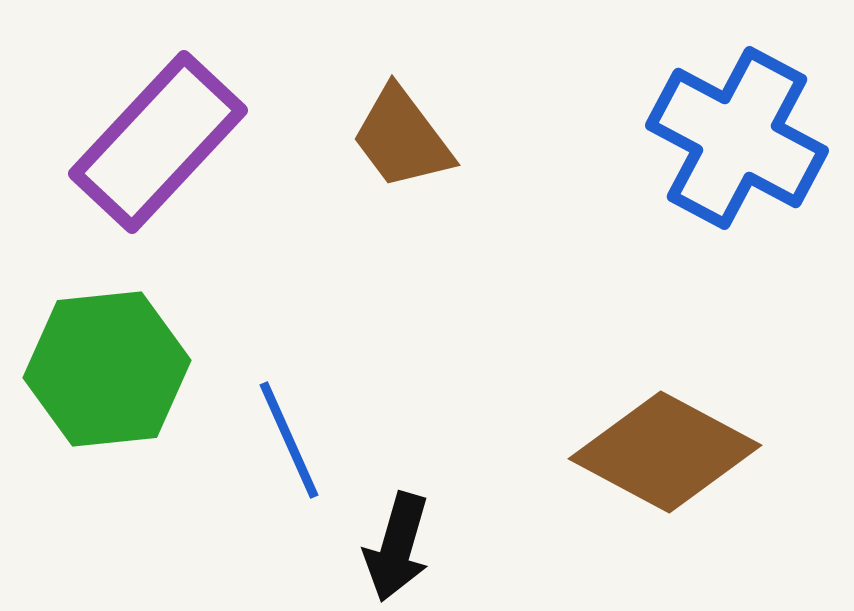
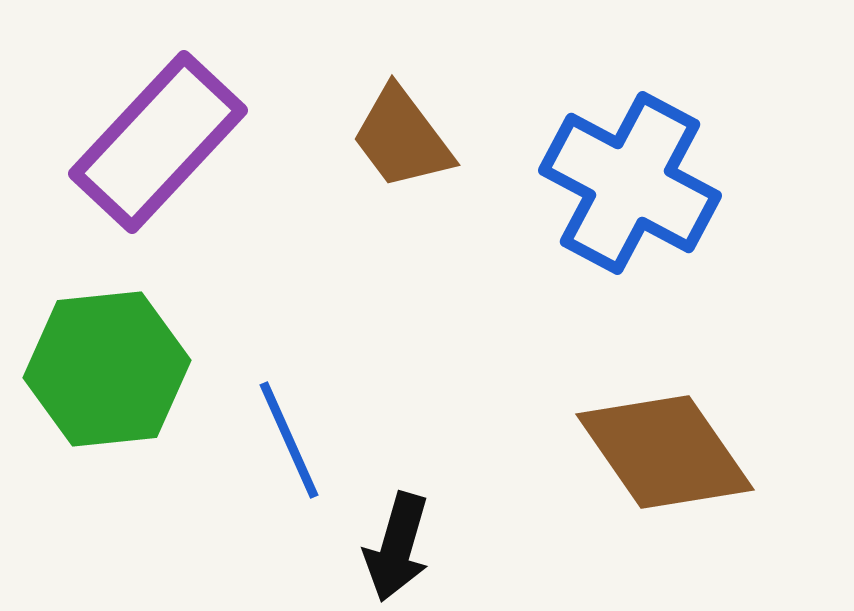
blue cross: moved 107 px left, 45 px down
brown diamond: rotated 27 degrees clockwise
